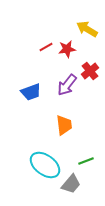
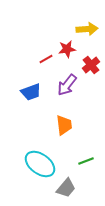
yellow arrow: rotated 145 degrees clockwise
red line: moved 12 px down
red cross: moved 1 px right, 6 px up
cyan ellipse: moved 5 px left, 1 px up
gray trapezoid: moved 5 px left, 4 px down
